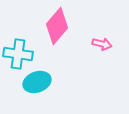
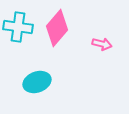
pink diamond: moved 2 px down
cyan cross: moved 27 px up
